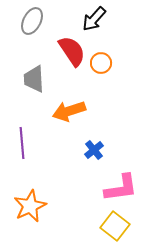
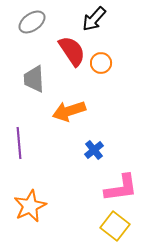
gray ellipse: moved 1 px down; rotated 28 degrees clockwise
purple line: moved 3 px left
